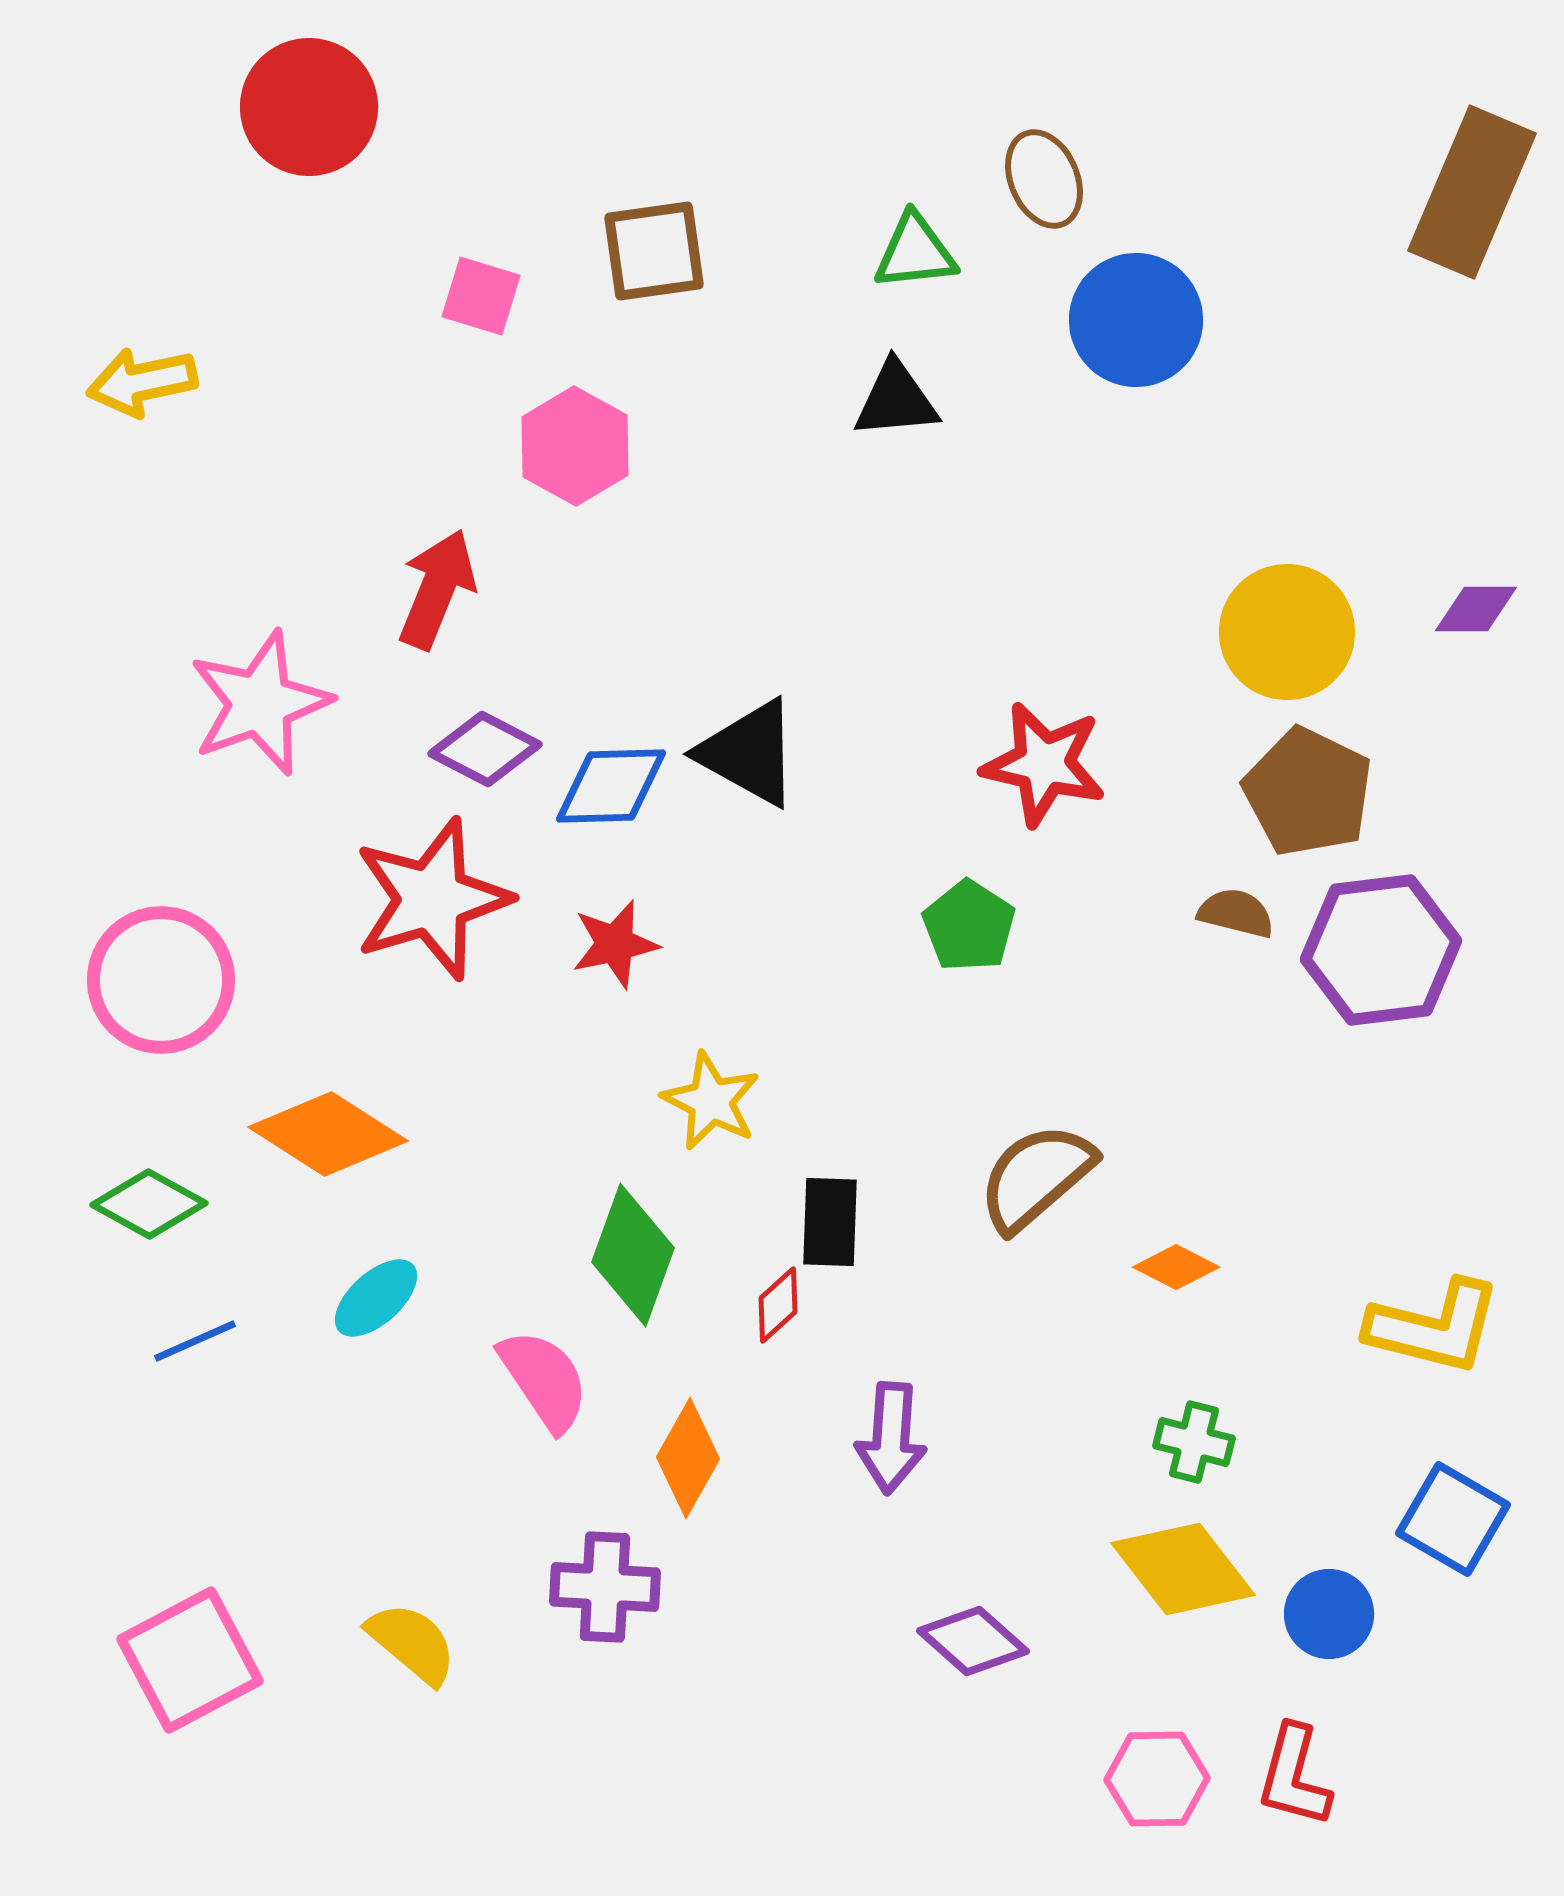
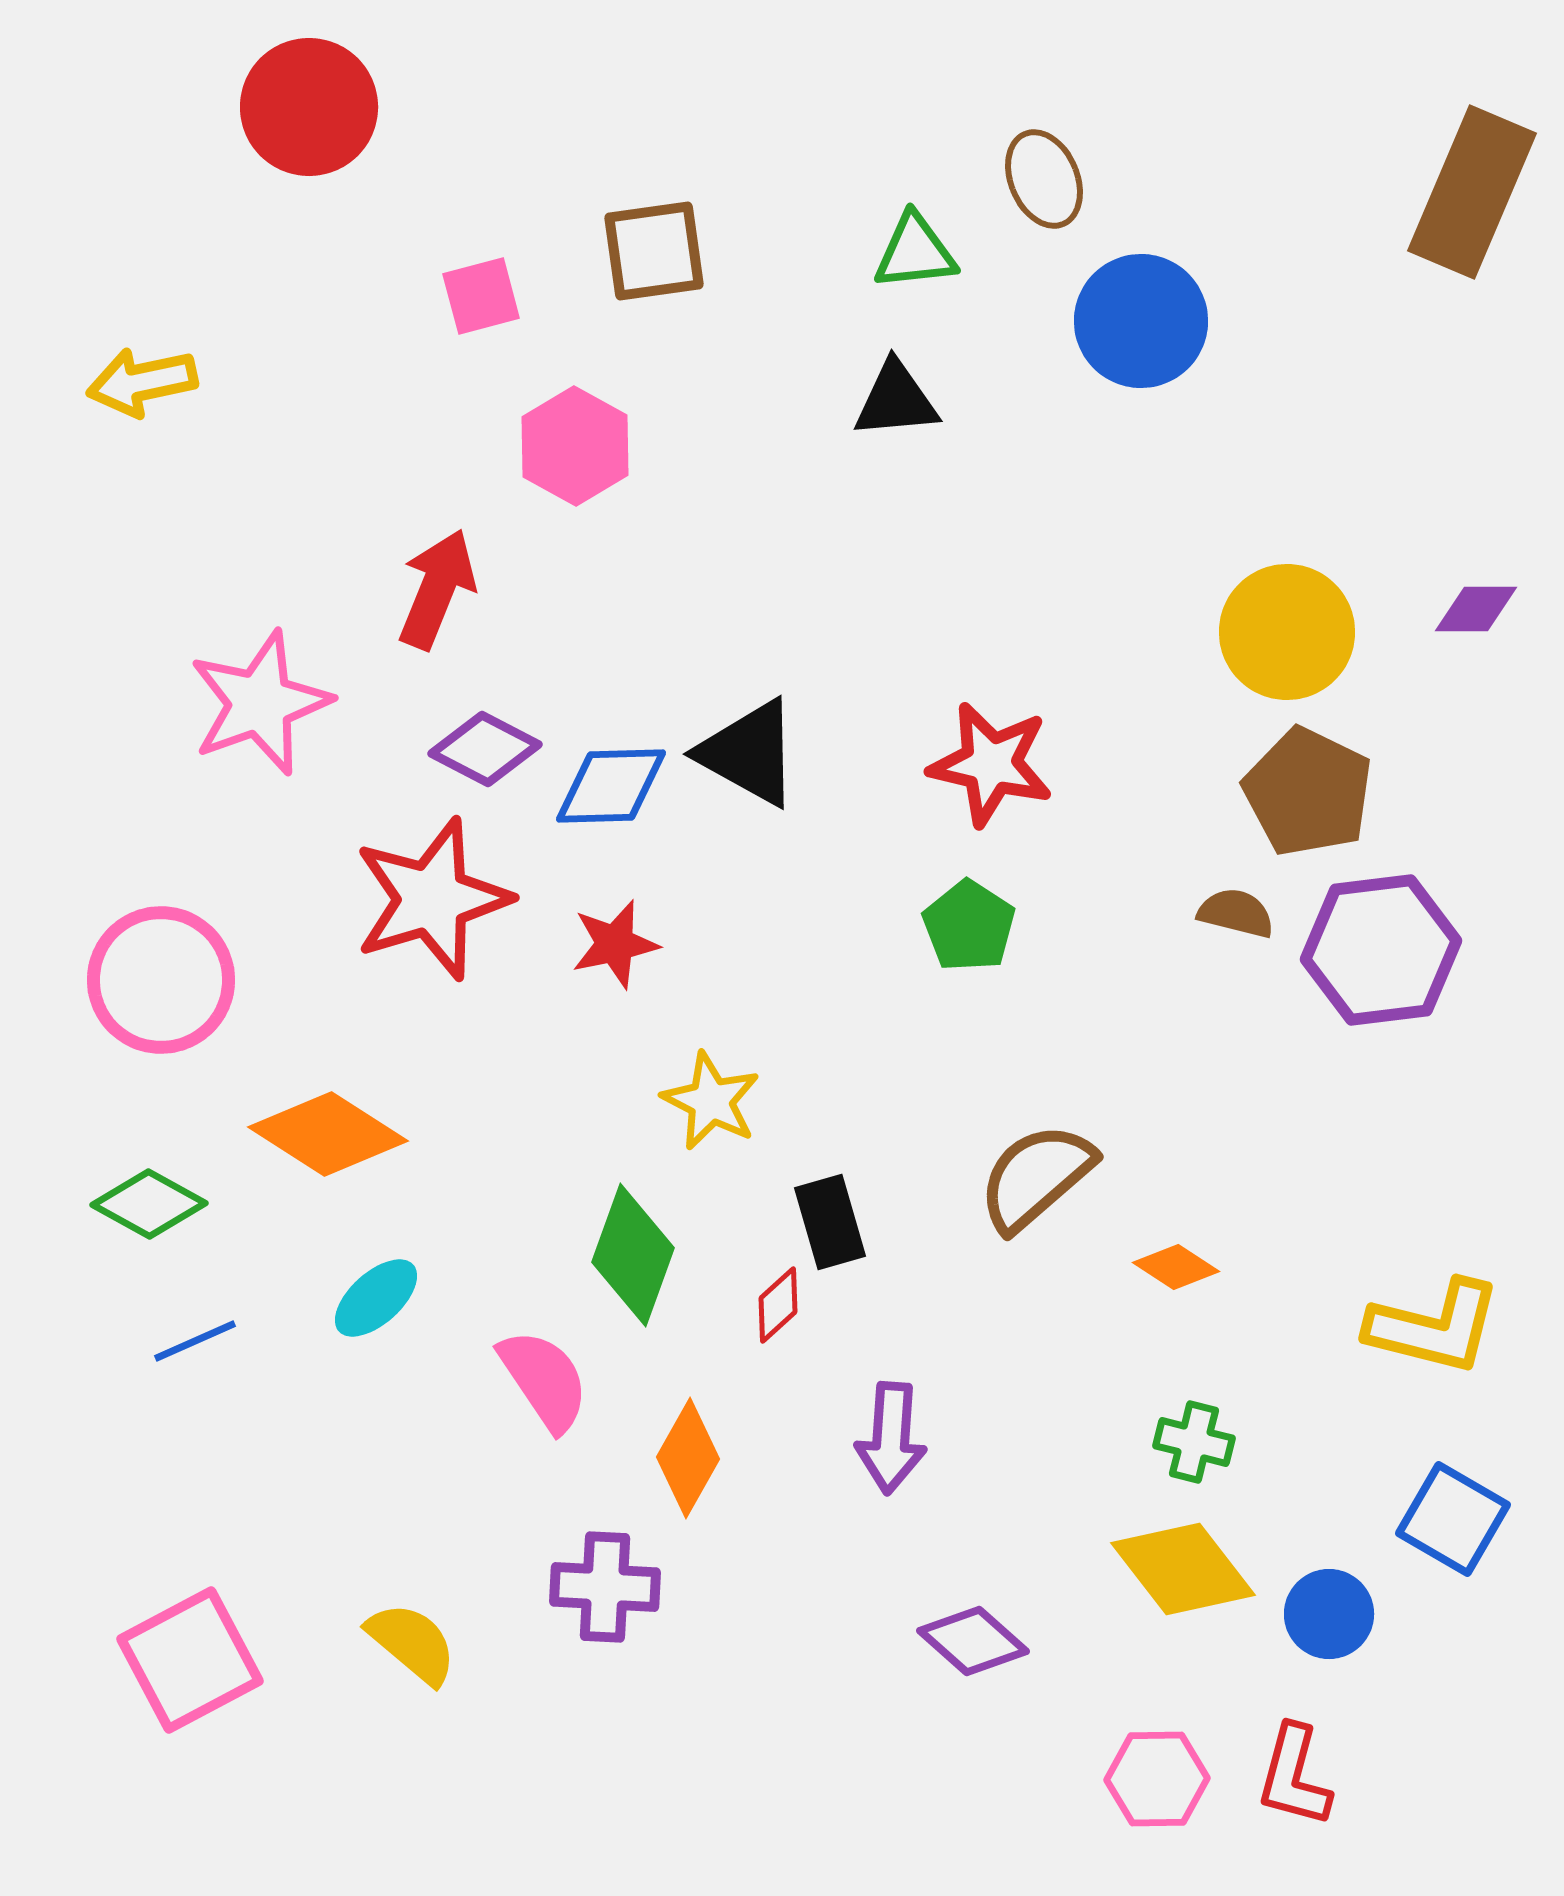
pink square at (481, 296): rotated 32 degrees counterclockwise
blue circle at (1136, 320): moved 5 px right, 1 px down
red star at (1044, 764): moved 53 px left
black rectangle at (830, 1222): rotated 18 degrees counterclockwise
orange diamond at (1176, 1267): rotated 6 degrees clockwise
